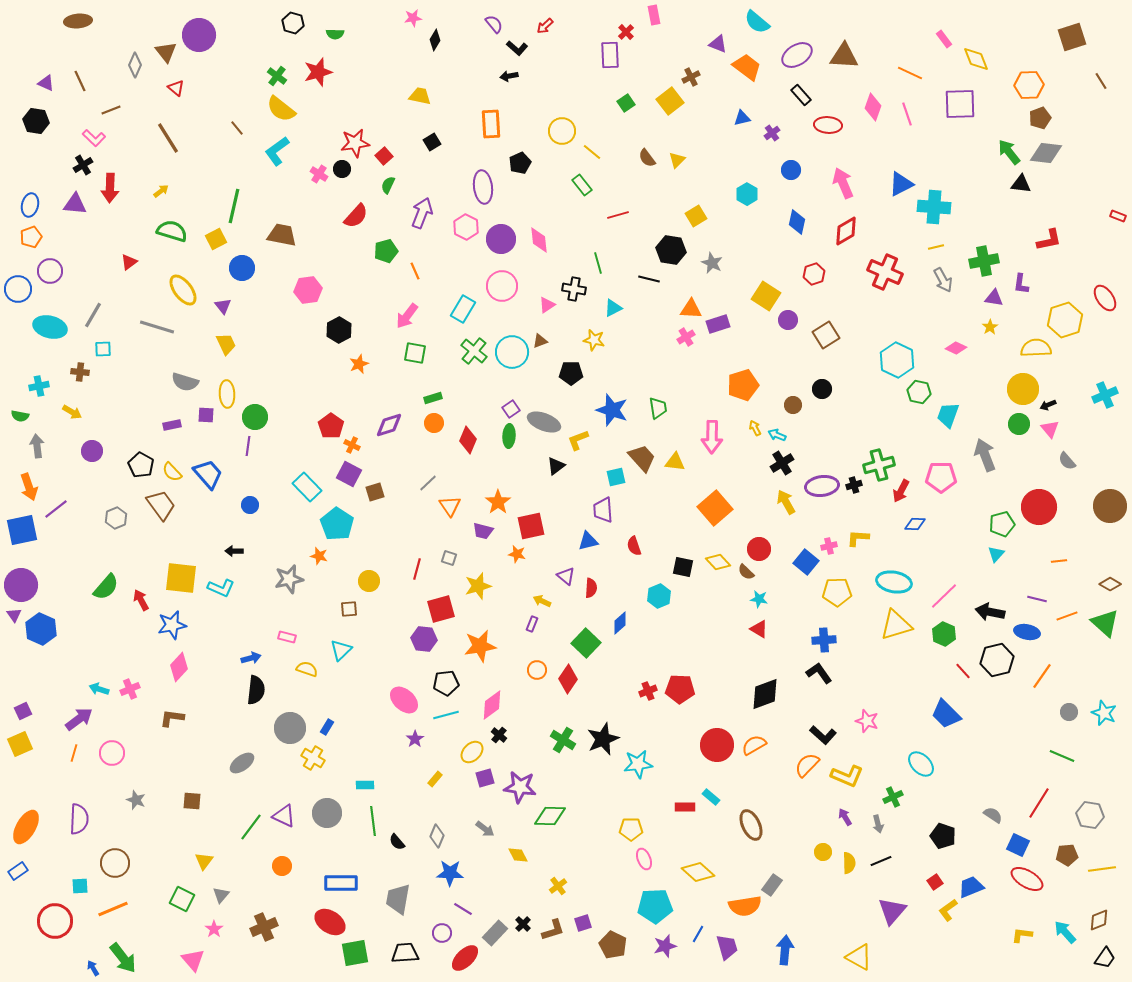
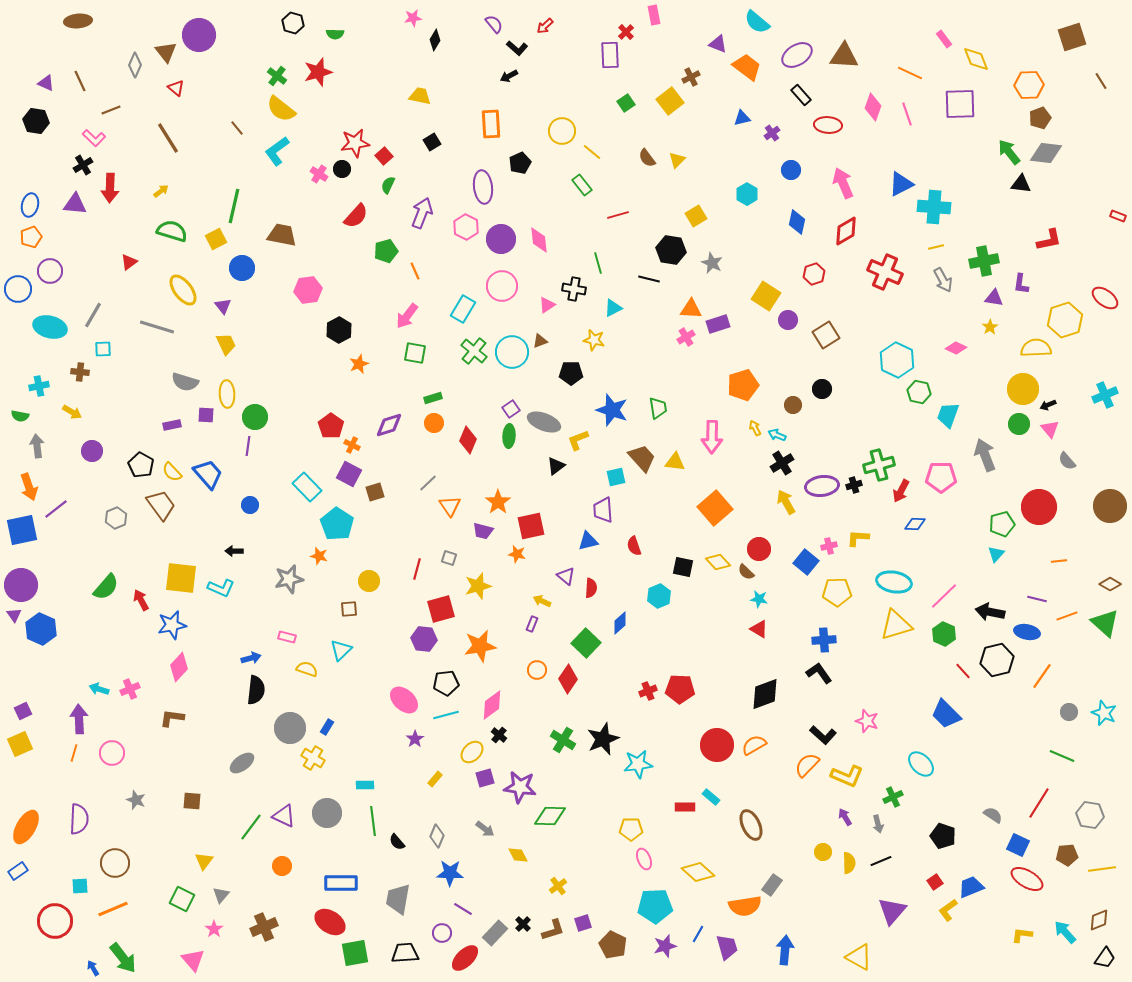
black arrow at (509, 76): rotated 18 degrees counterclockwise
red ellipse at (1105, 298): rotated 20 degrees counterclockwise
purple arrow at (79, 719): rotated 56 degrees counterclockwise
